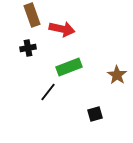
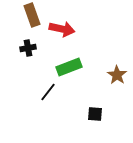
black square: rotated 21 degrees clockwise
